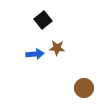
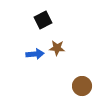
black square: rotated 12 degrees clockwise
brown circle: moved 2 px left, 2 px up
